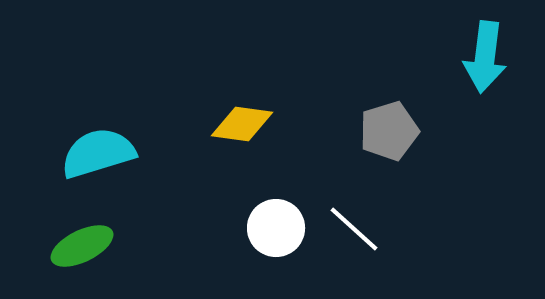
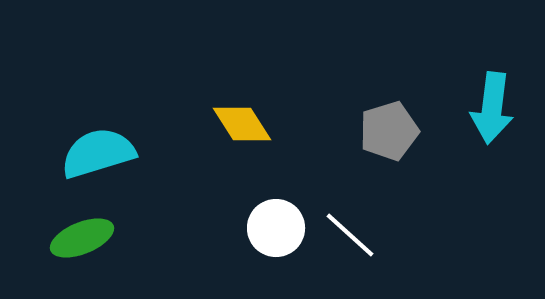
cyan arrow: moved 7 px right, 51 px down
yellow diamond: rotated 50 degrees clockwise
white line: moved 4 px left, 6 px down
green ellipse: moved 8 px up; rotated 4 degrees clockwise
